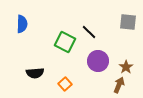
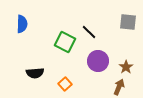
brown arrow: moved 2 px down
